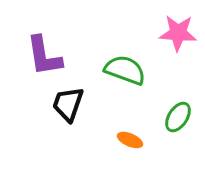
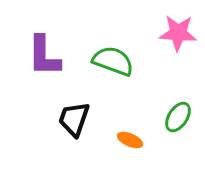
purple L-shape: rotated 9 degrees clockwise
green semicircle: moved 12 px left, 9 px up
black trapezoid: moved 6 px right, 15 px down
